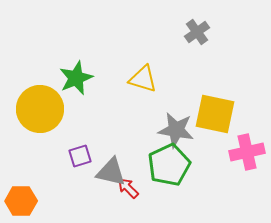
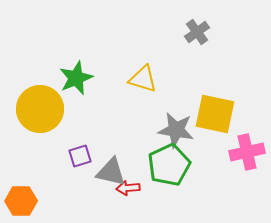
red arrow: rotated 50 degrees counterclockwise
